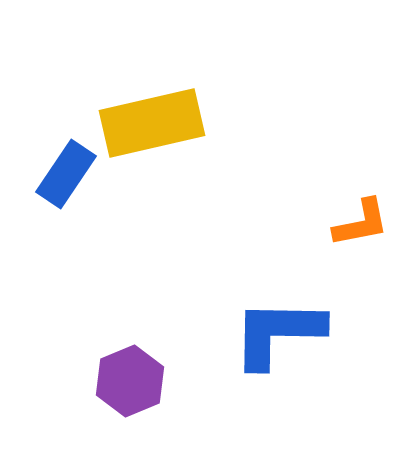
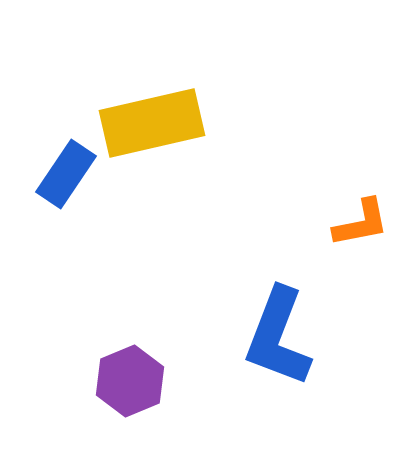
blue L-shape: moved 4 px down; rotated 70 degrees counterclockwise
